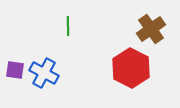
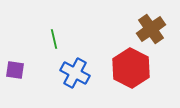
green line: moved 14 px left, 13 px down; rotated 12 degrees counterclockwise
blue cross: moved 31 px right
